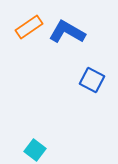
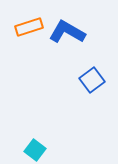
orange rectangle: rotated 16 degrees clockwise
blue square: rotated 25 degrees clockwise
